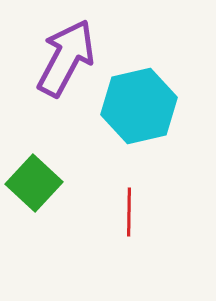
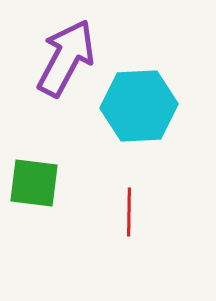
cyan hexagon: rotated 10 degrees clockwise
green square: rotated 36 degrees counterclockwise
